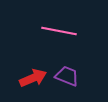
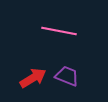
red arrow: rotated 8 degrees counterclockwise
